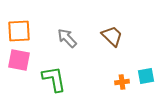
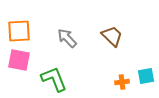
green L-shape: rotated 12 degrees counterclockwise
